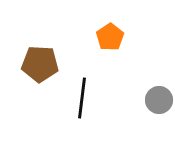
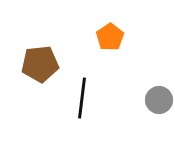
brown pentagon: rotated 9 degrees counterclockwise
